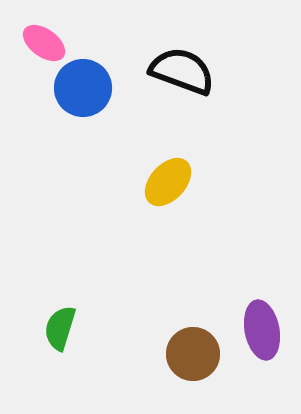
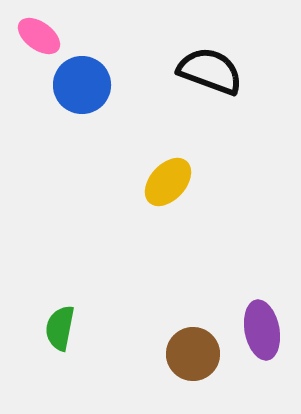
pink ellipse: moved 5 px left, 7 px up
black semicircle: moved 28 px right
blue circle: moved 1 px left, 3 px up
green semicircle: rotated 6 degrees counterclockwise
